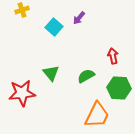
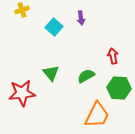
purple arrow: moved 2 px right; rotated 48 degrees counterclockwise
